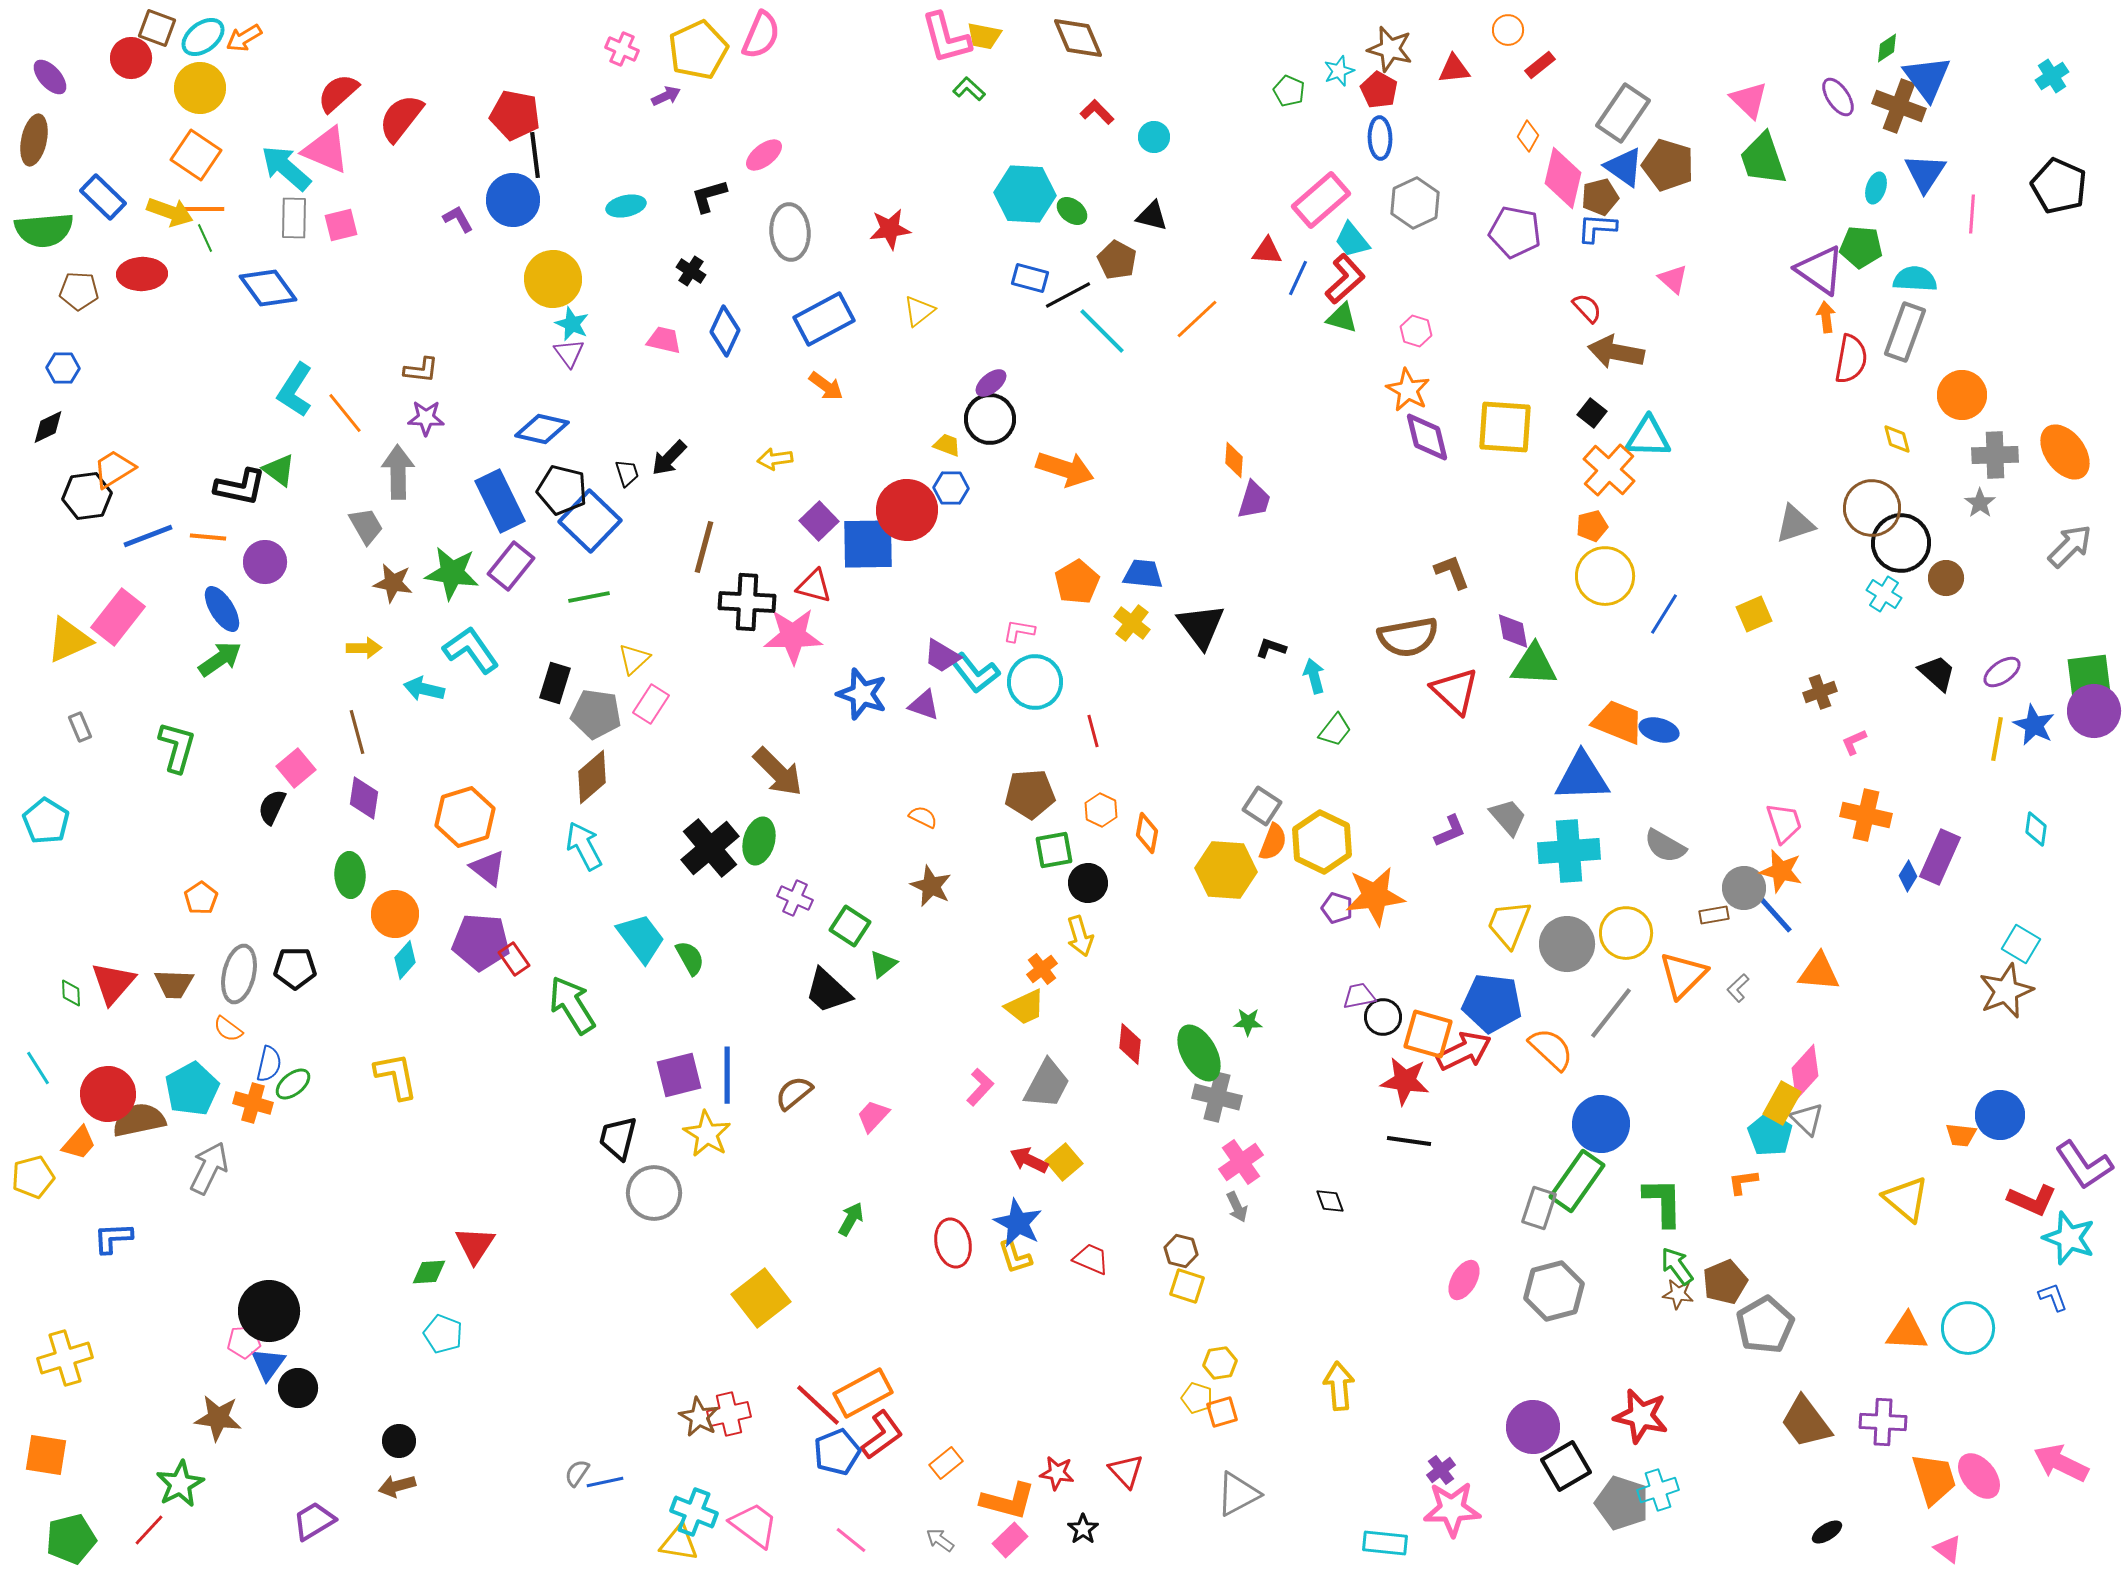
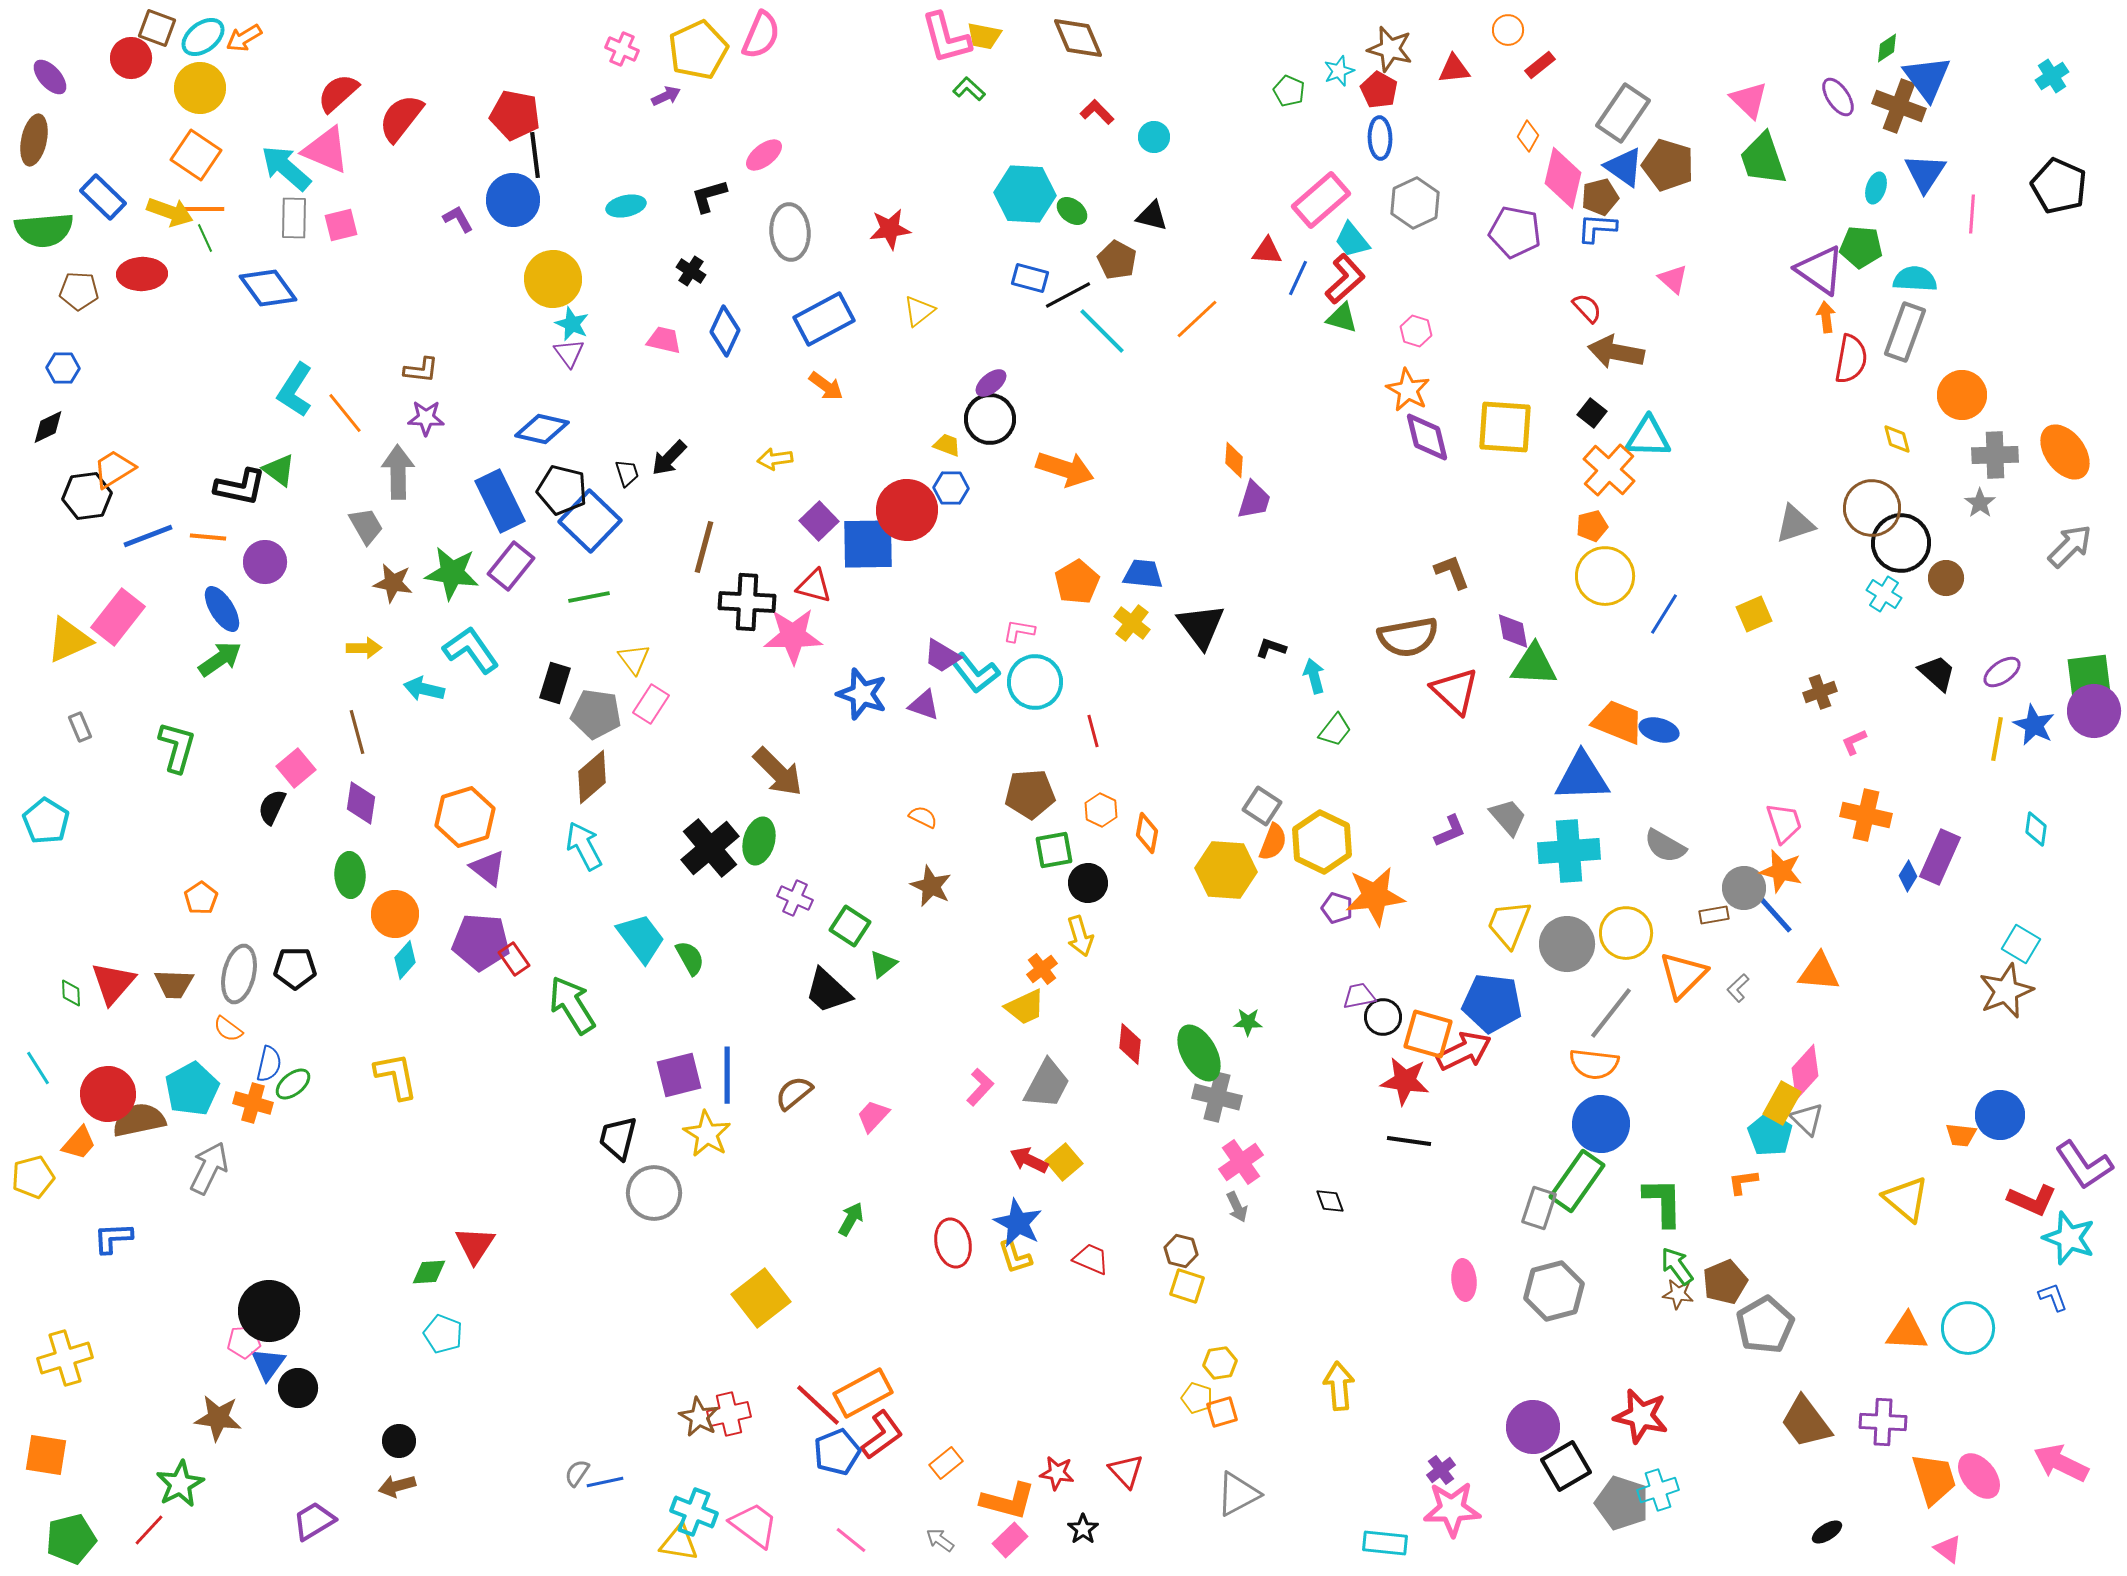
yellow triangle at (634, 659): rotated 24 degrees counterclockwise
purple diamond at (364, 798): moved 3 px left, 5 px down
orange semicircle at (1551, 1049): moved 43 px right, 15 px down; rotated 144 degrees clockwise
pink ellipse at (1464, 1280): rotated 36 degrees counterclockwise
